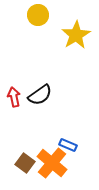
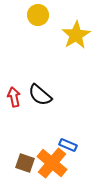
black semicircle: rotated 75 degrees clockwise
brown square: rotated 18 degrees counterclockwise
